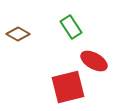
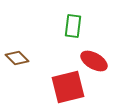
green rectangle: moved 2 px right, 1 px up; rotated 40 degrees clockwise
brown diamond: moved 1 px left, 24 px down; rotated 15 degrees clockwise
